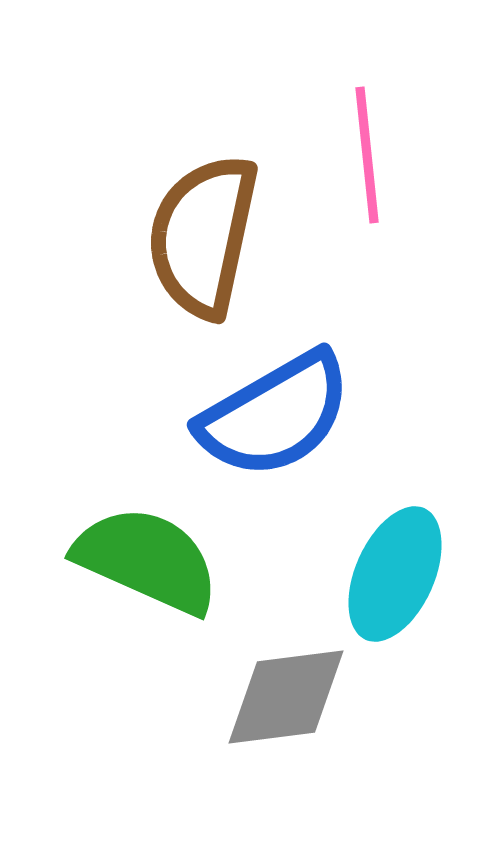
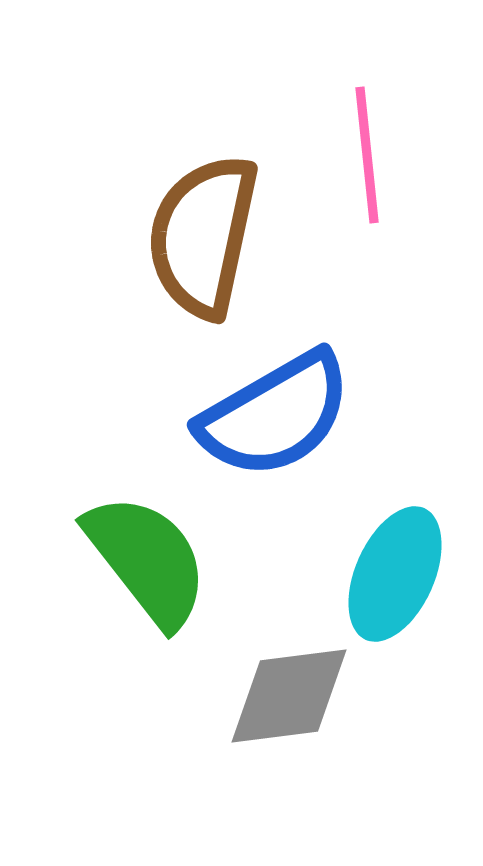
green semicircle: rotated 28 degrees clockwise
gray diamond: moved 3 px right, 1 px up
